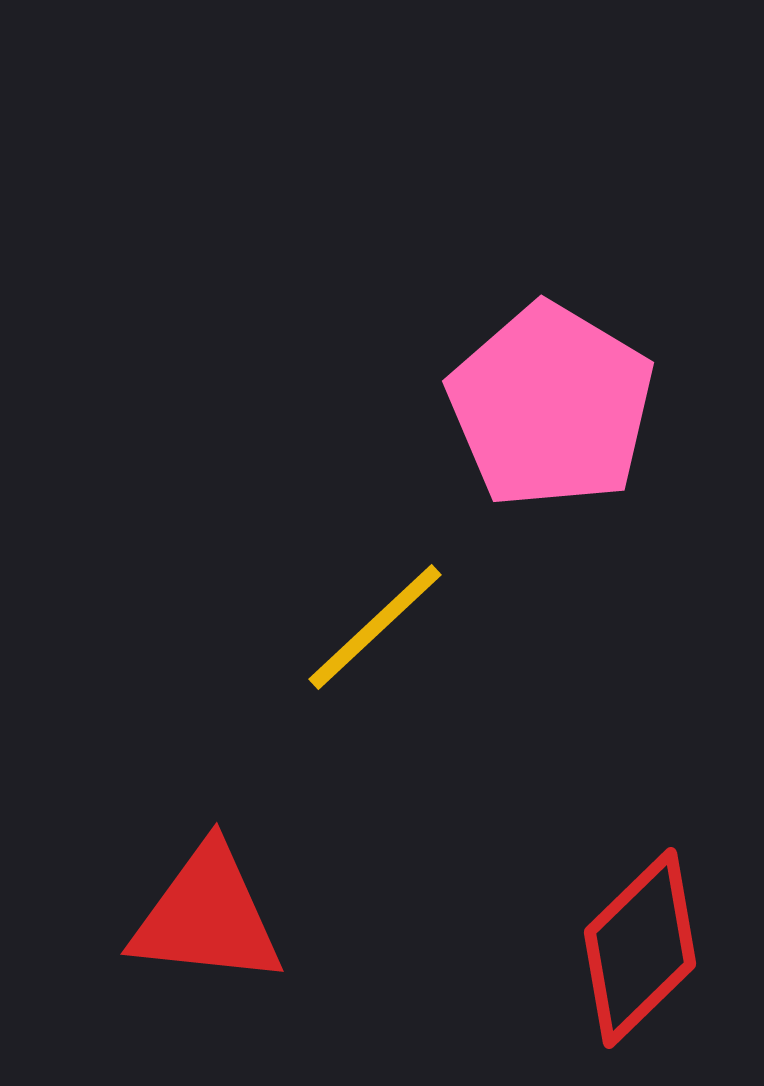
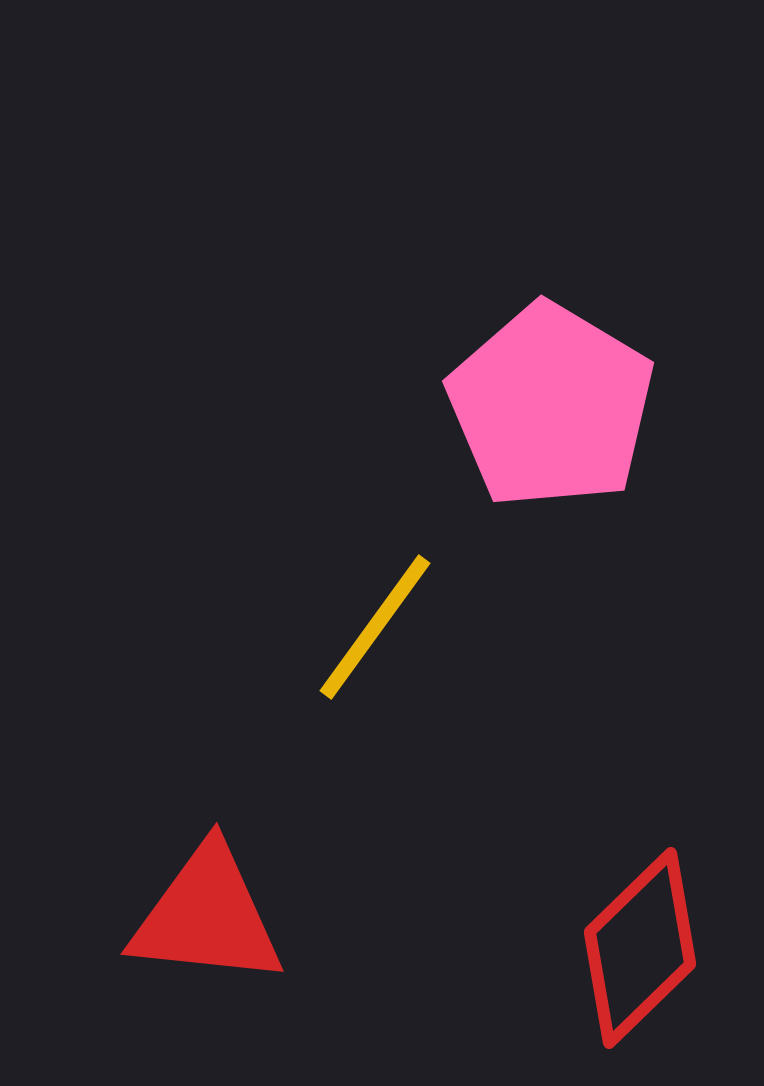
yellow line: rotated 11 degrees counterclockwise
